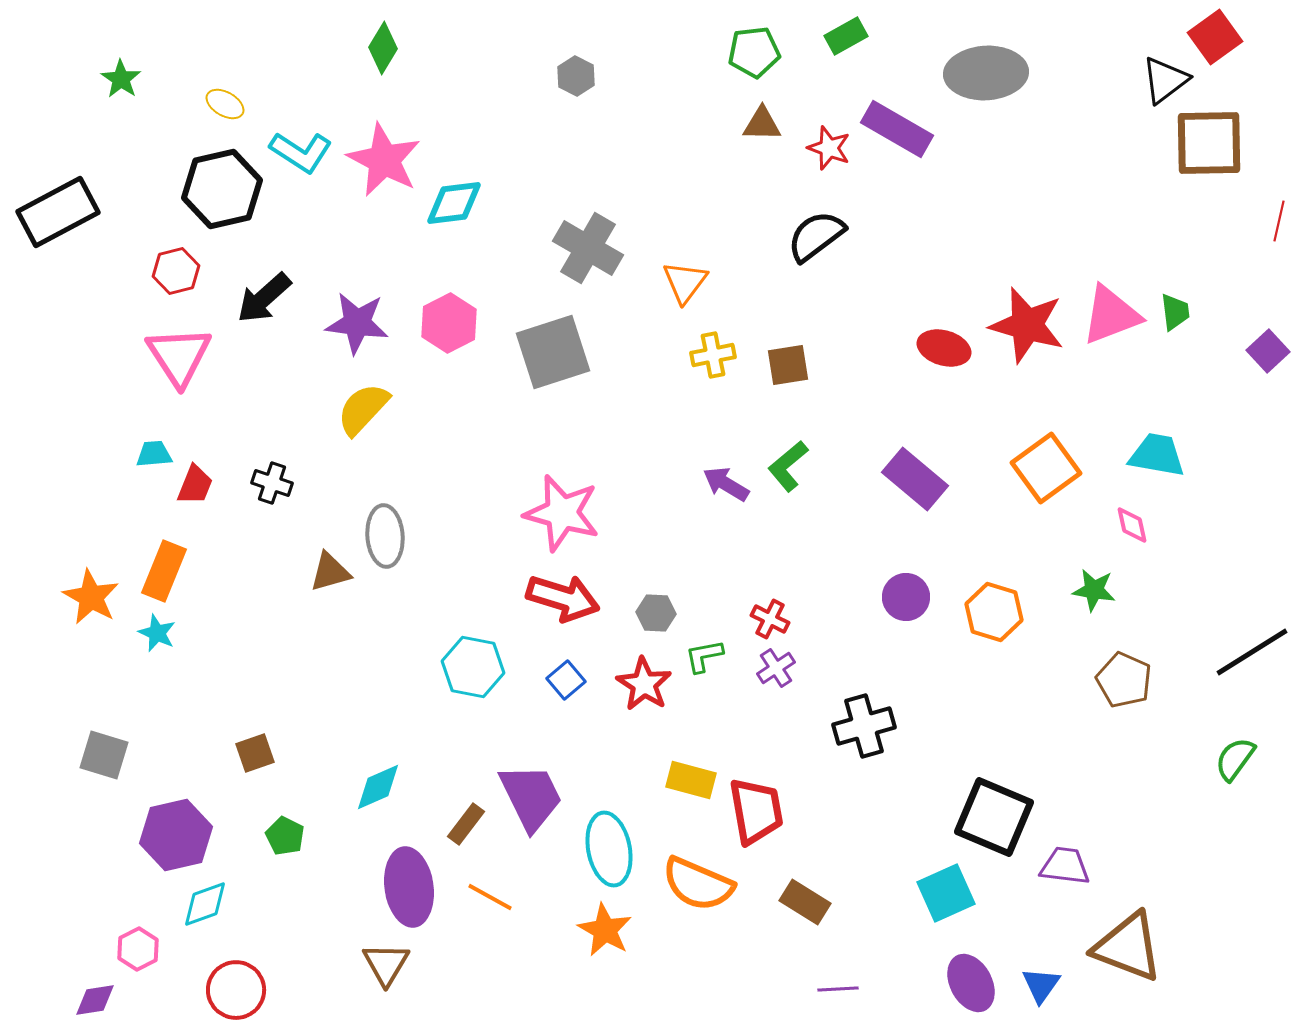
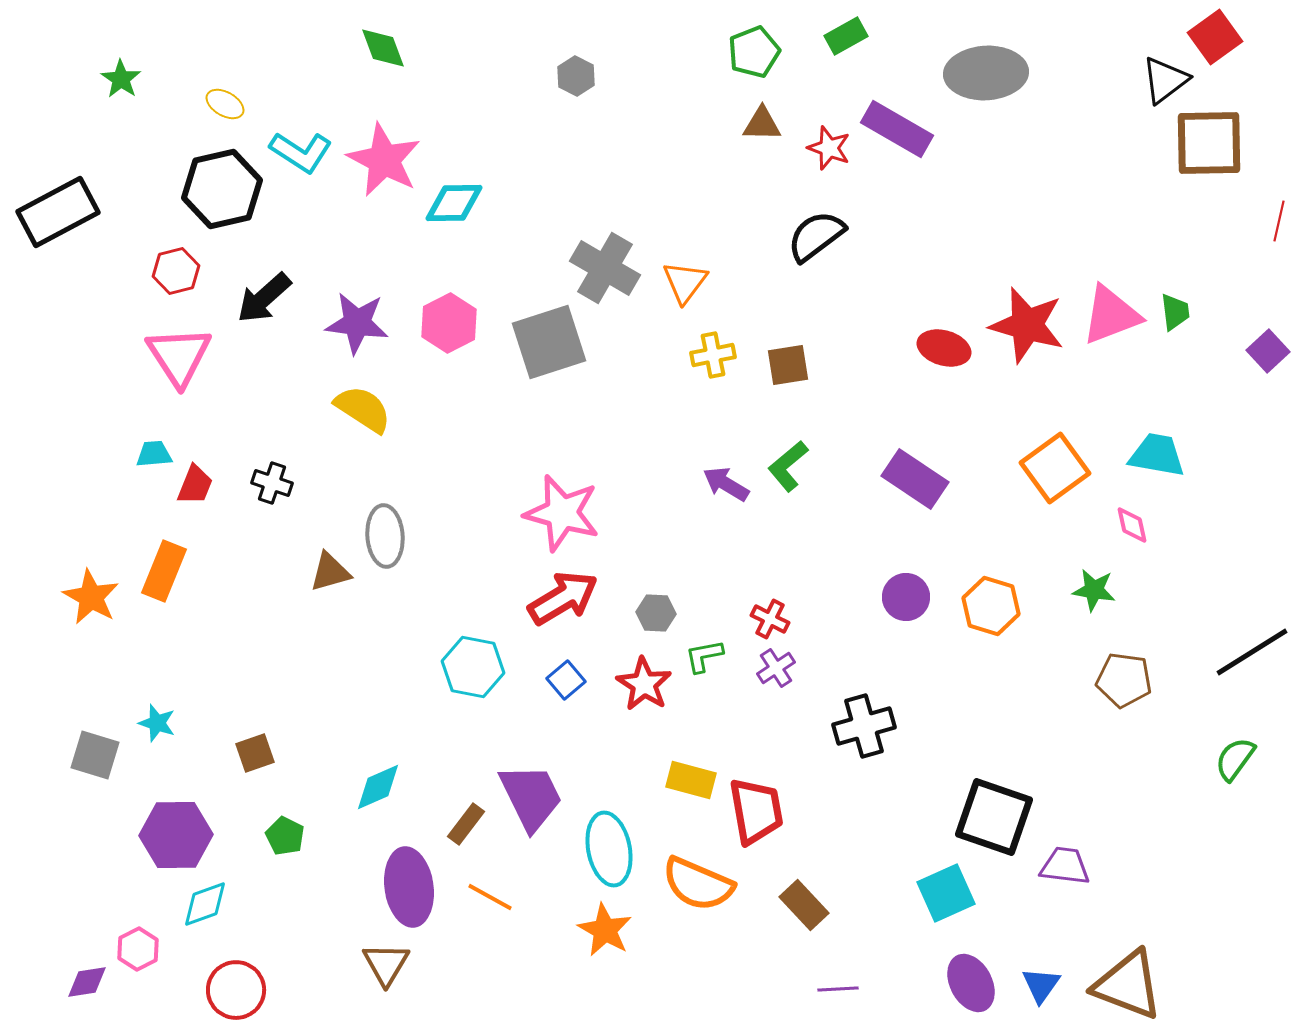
green diamond at (383, 48): rotated 51 degrees counterclockwise
green pentagon at (754, 52): rotated 15 degrees counterclockwise
cyan diamond at (454, 203): rotated 6 degrees clockwise
gray cross at (588, 248): moved 17 px right, 20 px down
gray square at (553, 352): moved 4 px left, 10 px up
yellow semicircle at (363, 409): rotated 80 degrees clockwise
orange square at (1046, 468): moved 9 px right
purple rectangle at (915, 479): rotated 6 degrees counterclockwise
red arrow at (563, 598): rotated 48 degrees counterclockwise
orange hexagon at (994, 612): moved 3 px left, 6 px up
cyan star at (157, 633): moved 90 px down; rotated 6 degrees counterclockwise
brown pentagon at (1124, 680): rotated 16 degrees counterclockwise
gray square at (104, 755): moved 9 px left
black square at (994, 817): rotated 4 degrees counterclockwise
purple hexagon at (176, 835): rotated 12 degrees clockwise
brown rectangle at (805, 902): moved 1 px left, 3 px down; rotated 15 degrees clockwise
brown triangle at (1128, 947): moved 38 px down
purple diamond at (95, 1000): moved 8 px left, 18 px up
